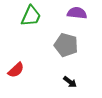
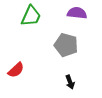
black arrow: rotated 32 degrees clockwise
